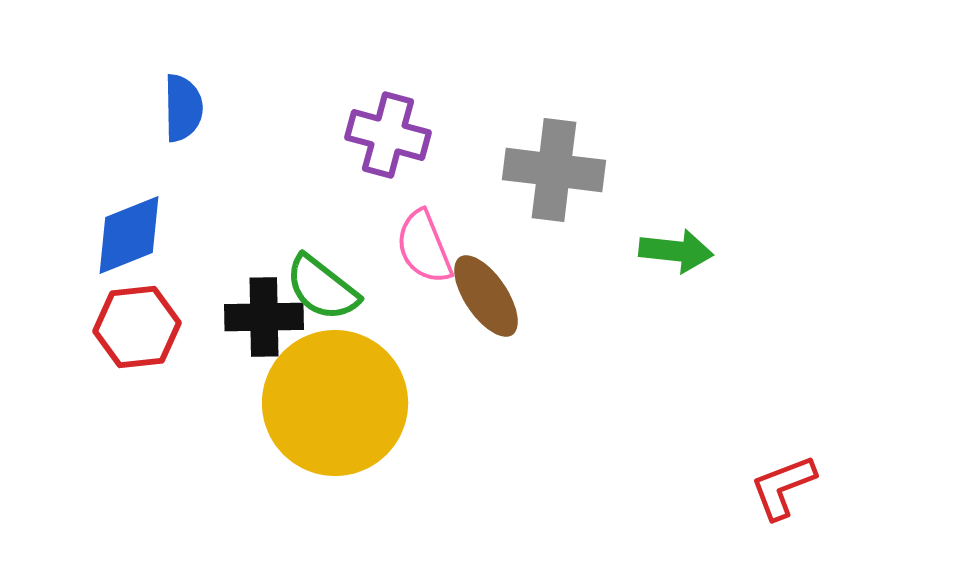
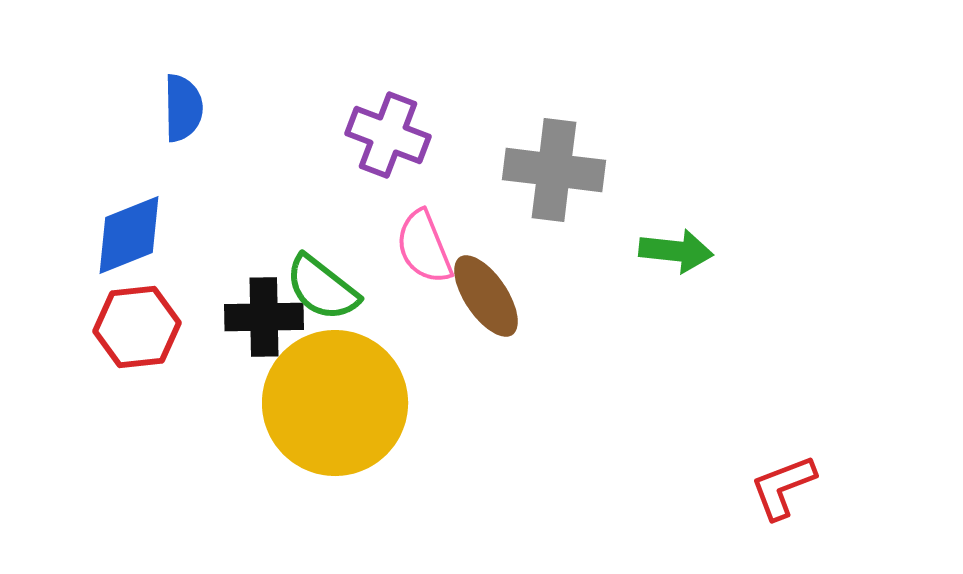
purple cross: rotated 6 degrees clockwise
